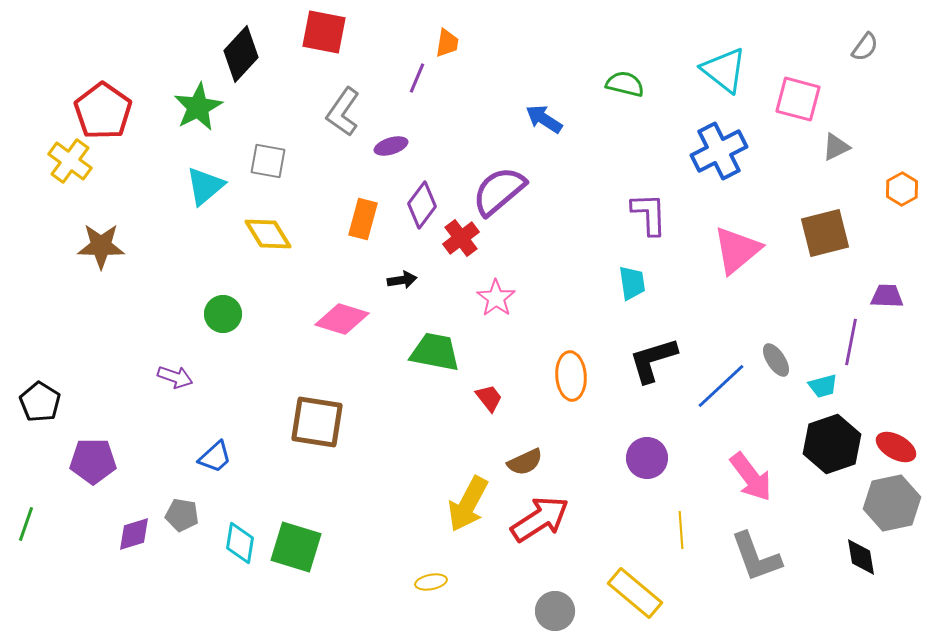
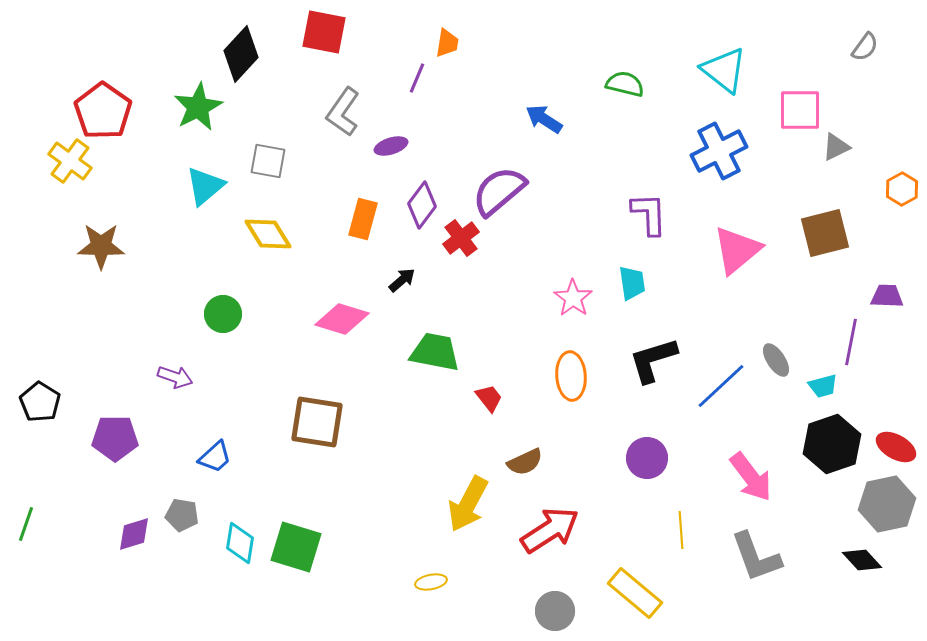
pink square at (798, 99): moved 2 px right, 11 px down; rotated 15 degrees counterclockwise
black arrow at (402, 280): rotated 32 degrees counterclockwise
pink star at (496, 298): moved 77 px right
purple pentagon at (93, 461): moved 22 px right, 23 px up
gray hexagon at (892, 503): moved 5 px left, 1 px down
red arrow at (540, 519): moved 10 px right, 11 px down
black diamond at (861, 557): moved 1 px right, 3 px down; rotated 33 degrees counterclockwise
